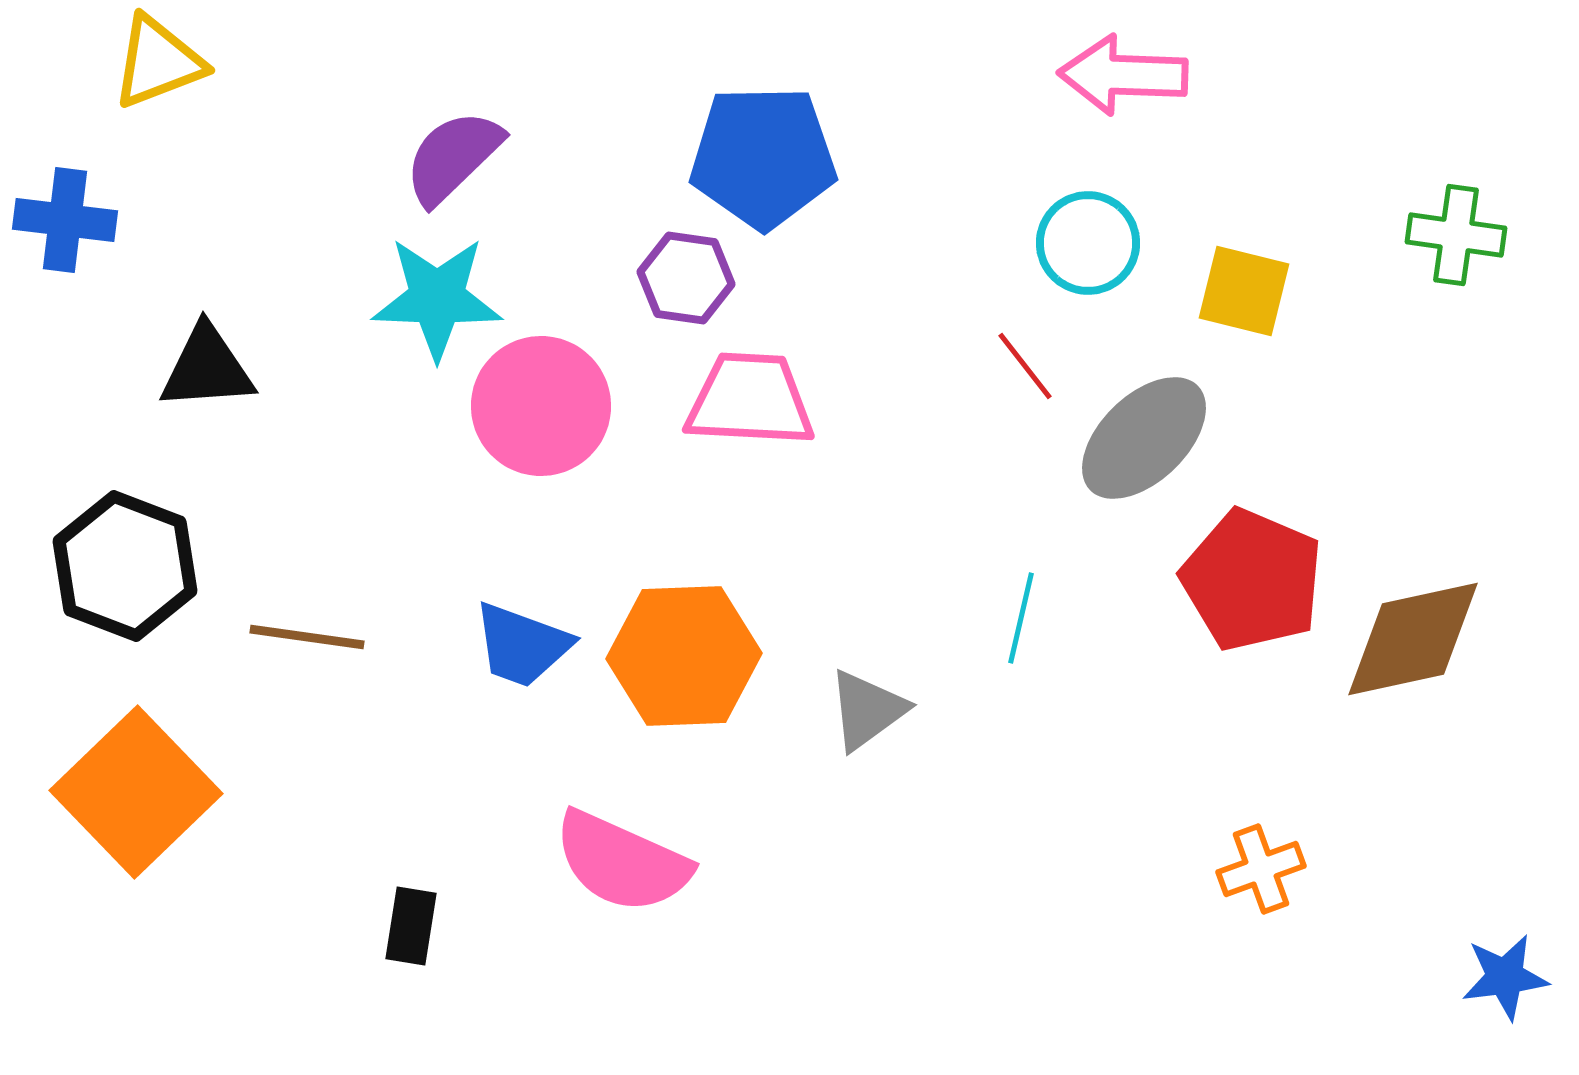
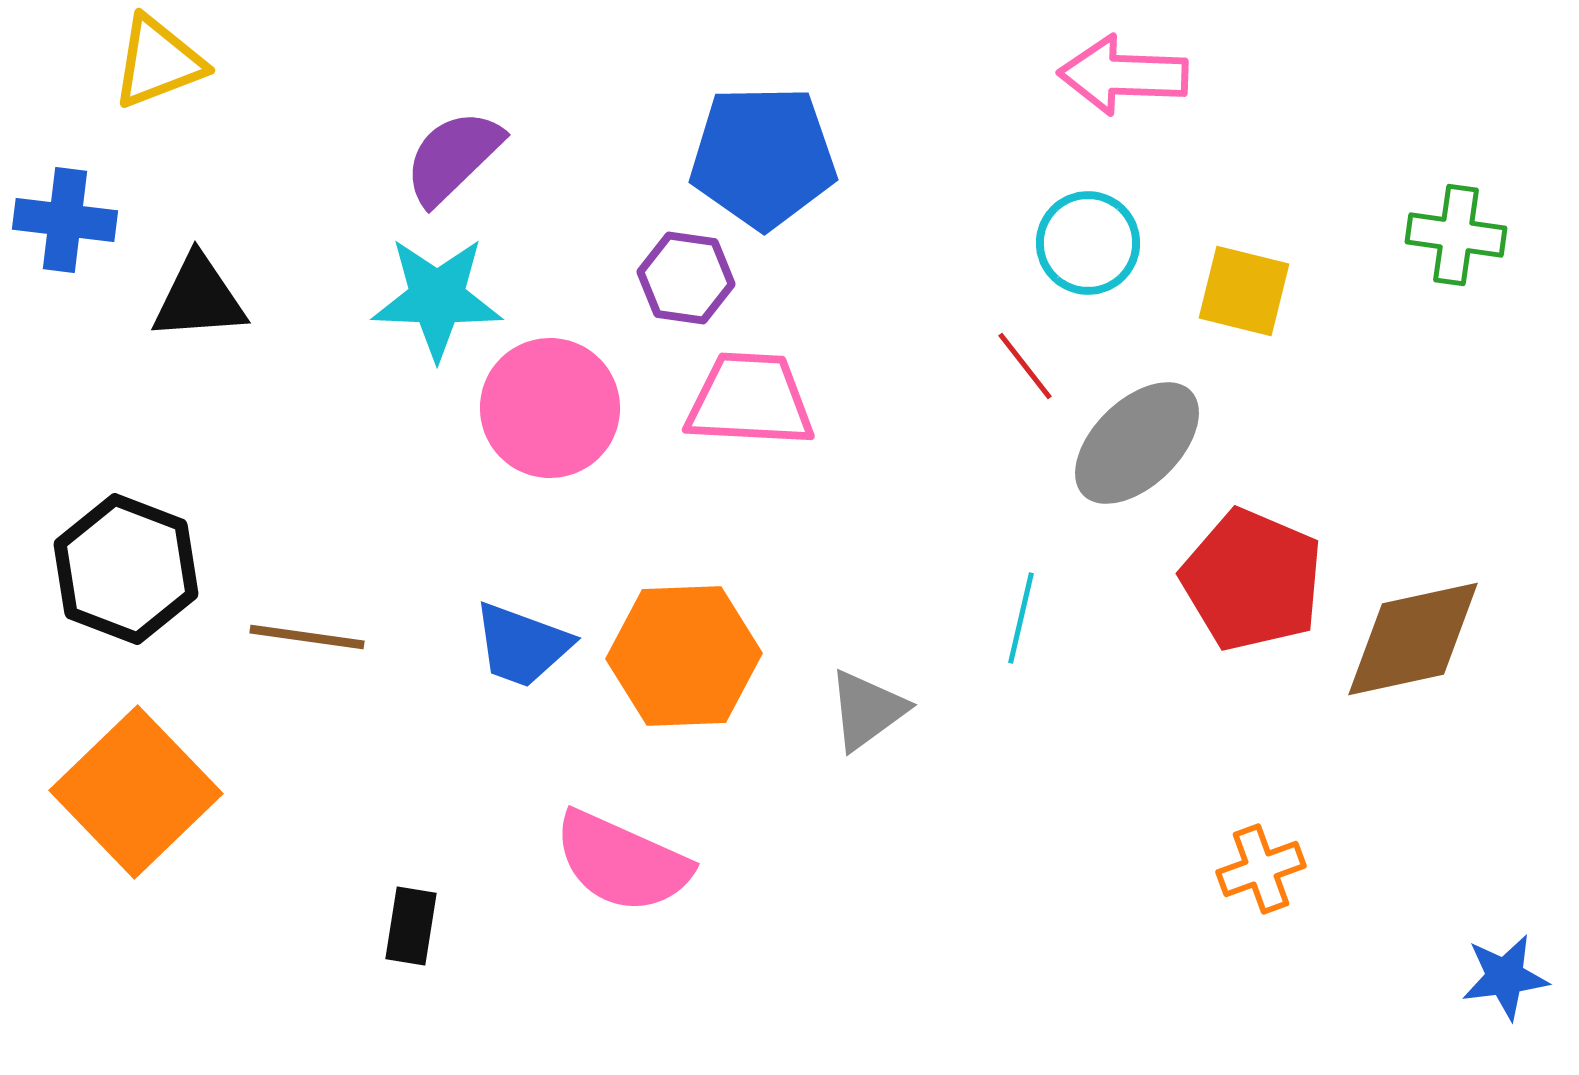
black triangle: moved 8 px left, 70 px up
pink circle: moved 9 px right, 2 px down
gray ellipse: moved 7 px left, 5 px down
black hexagon: moved 1 px right, 3 px down
